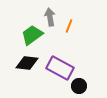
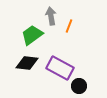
gray arrow: moved 1 px right, 1 px up
